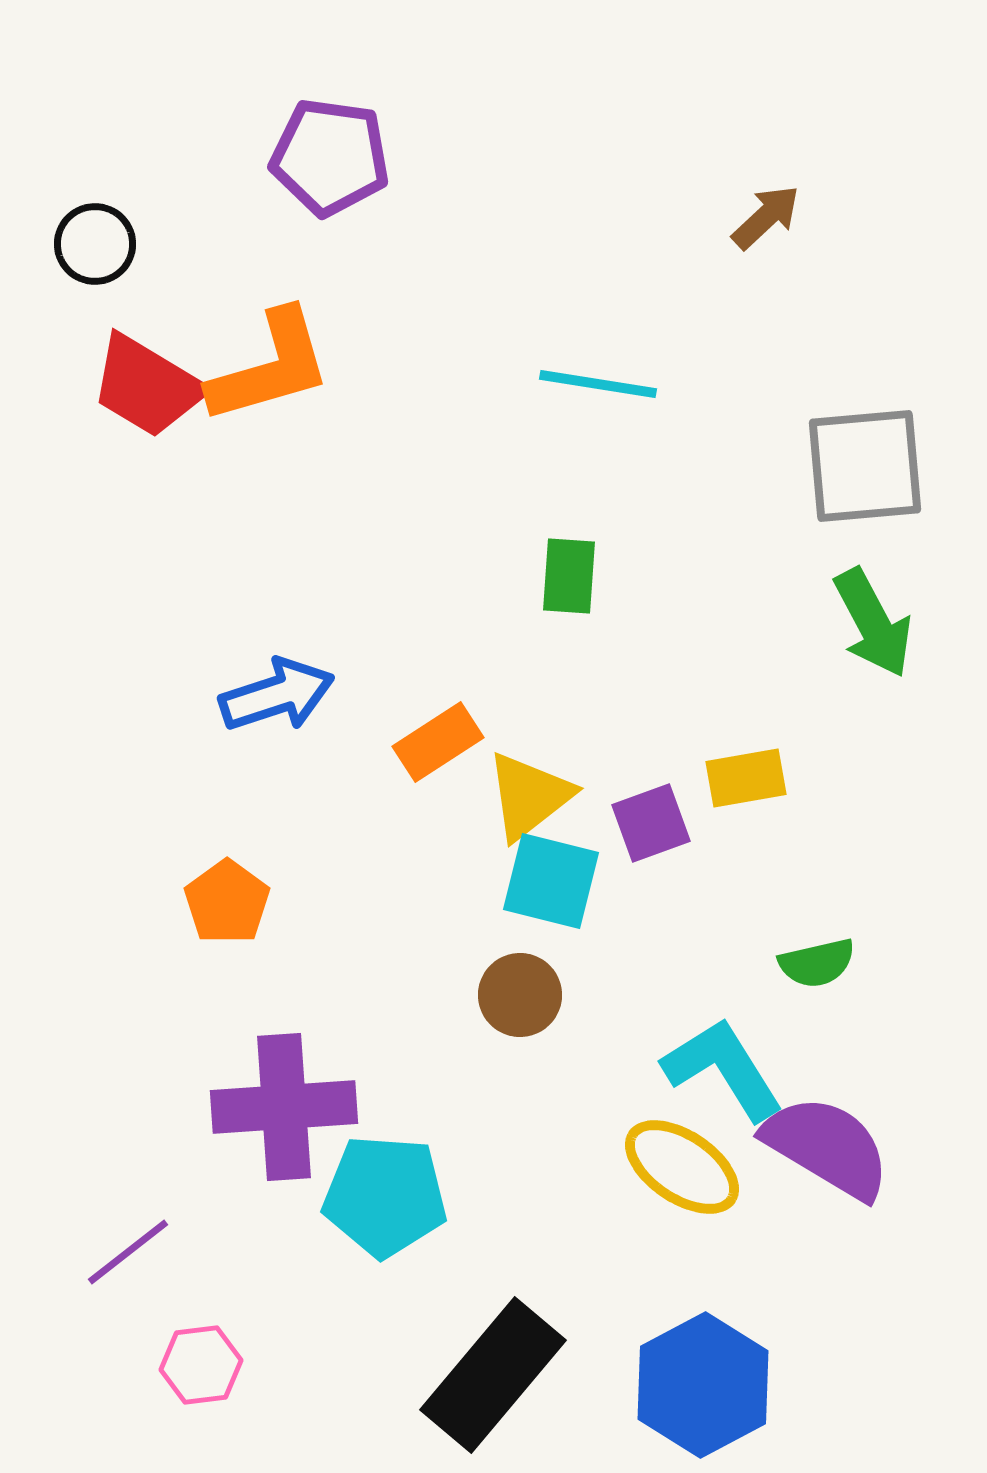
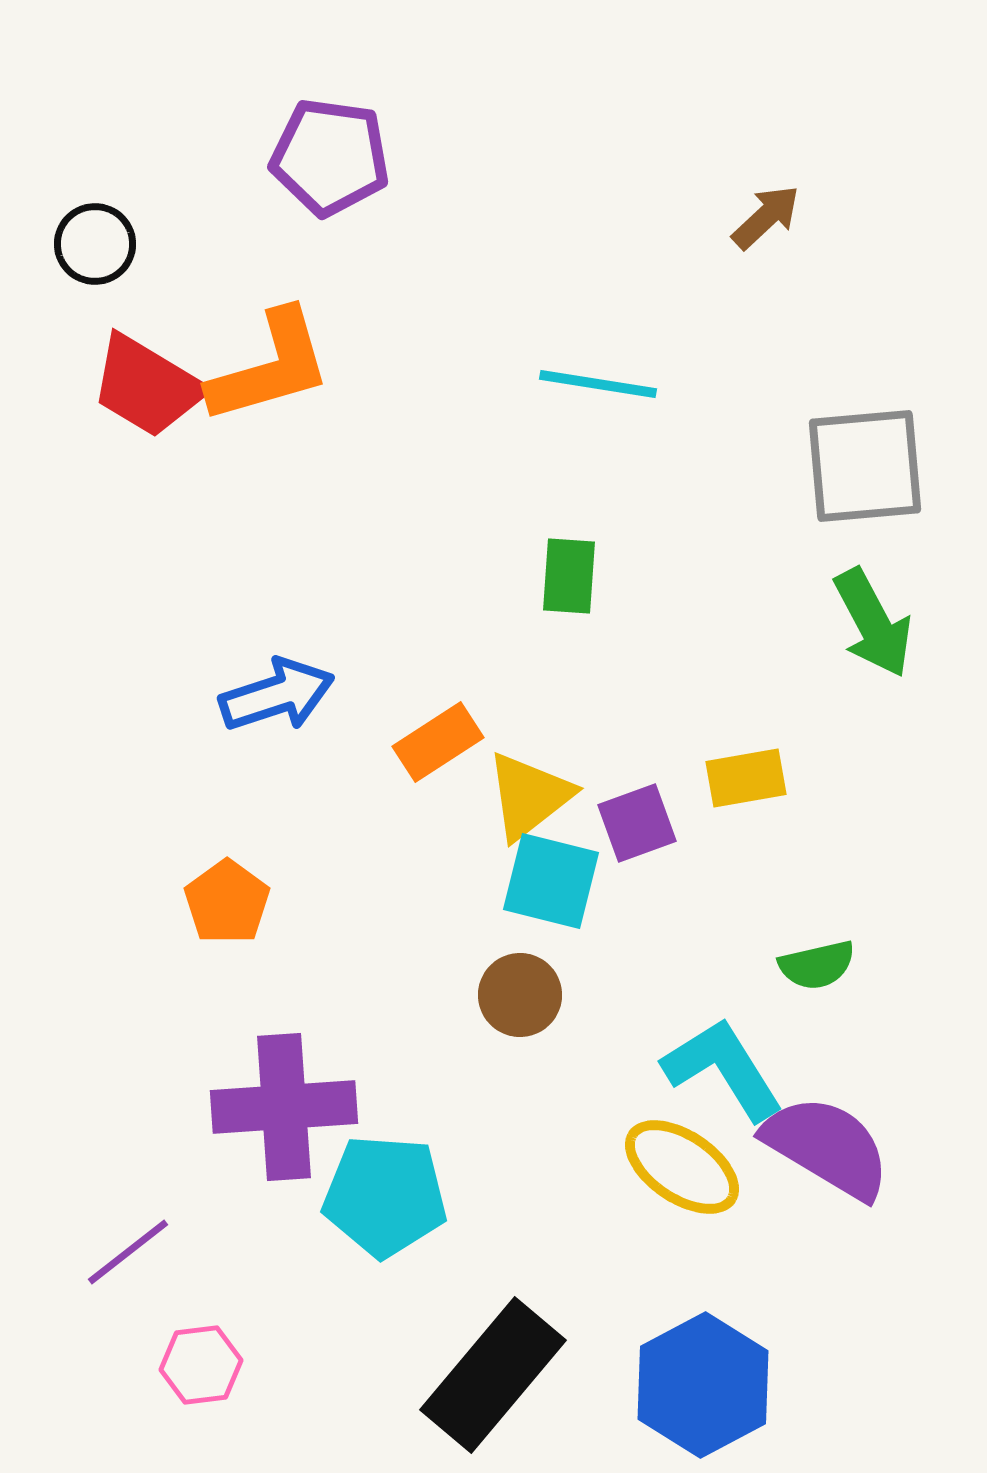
purple square: moved 14 px left
green semicircle: moved 2 px down
